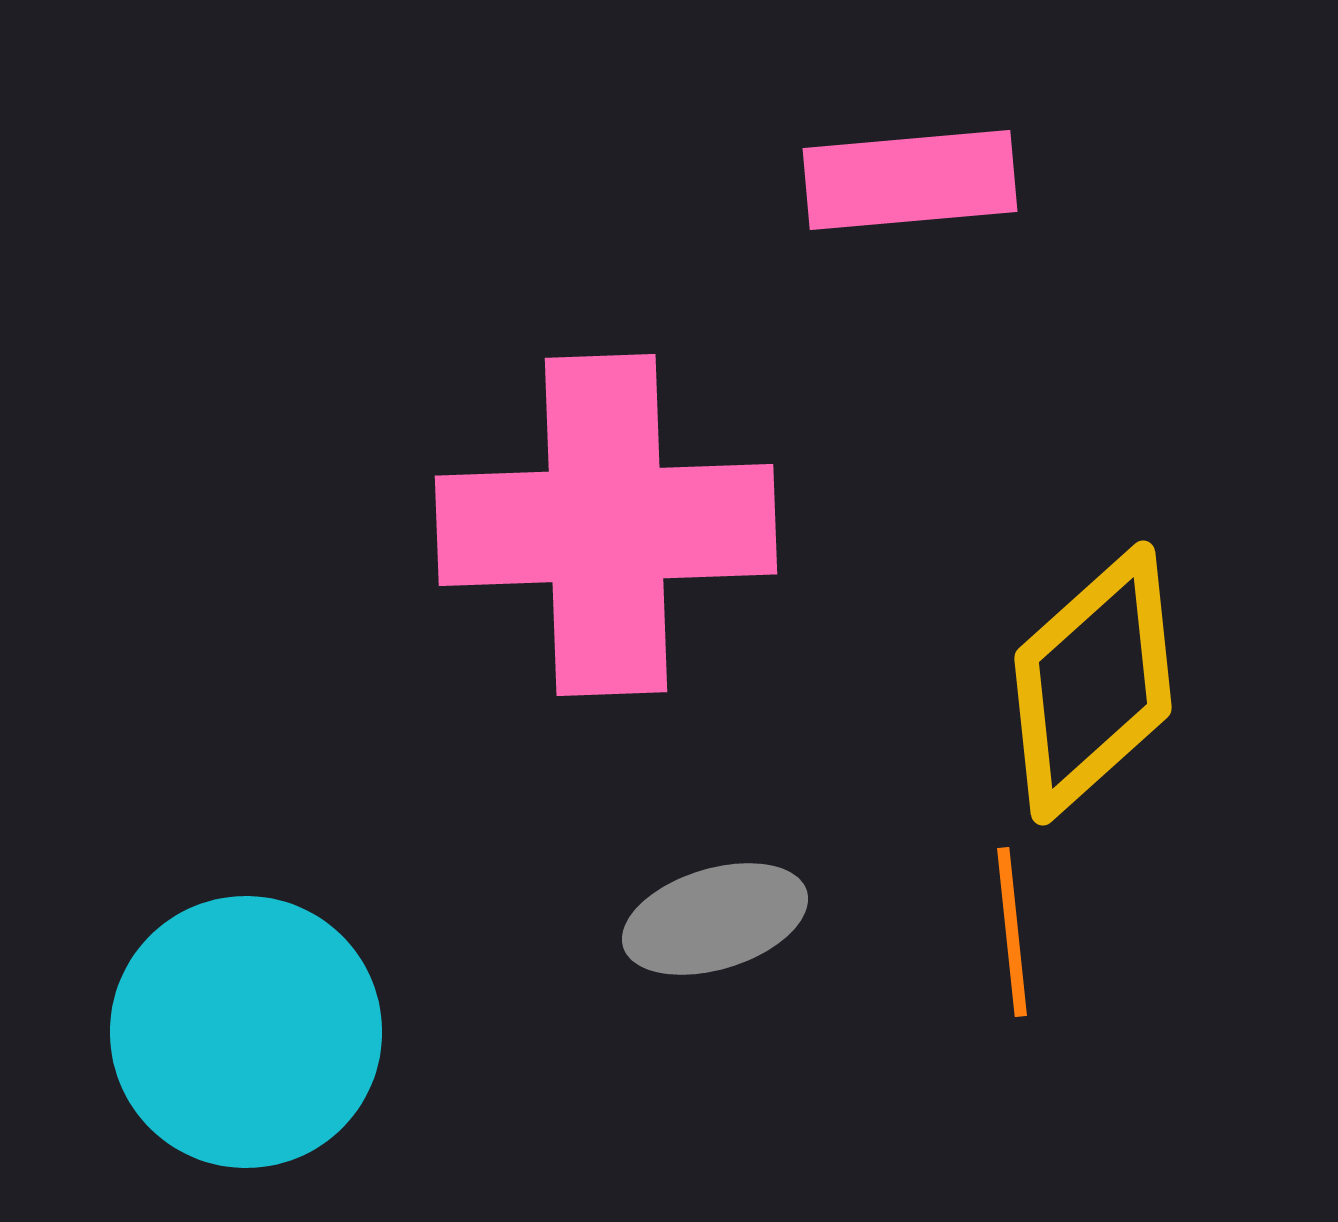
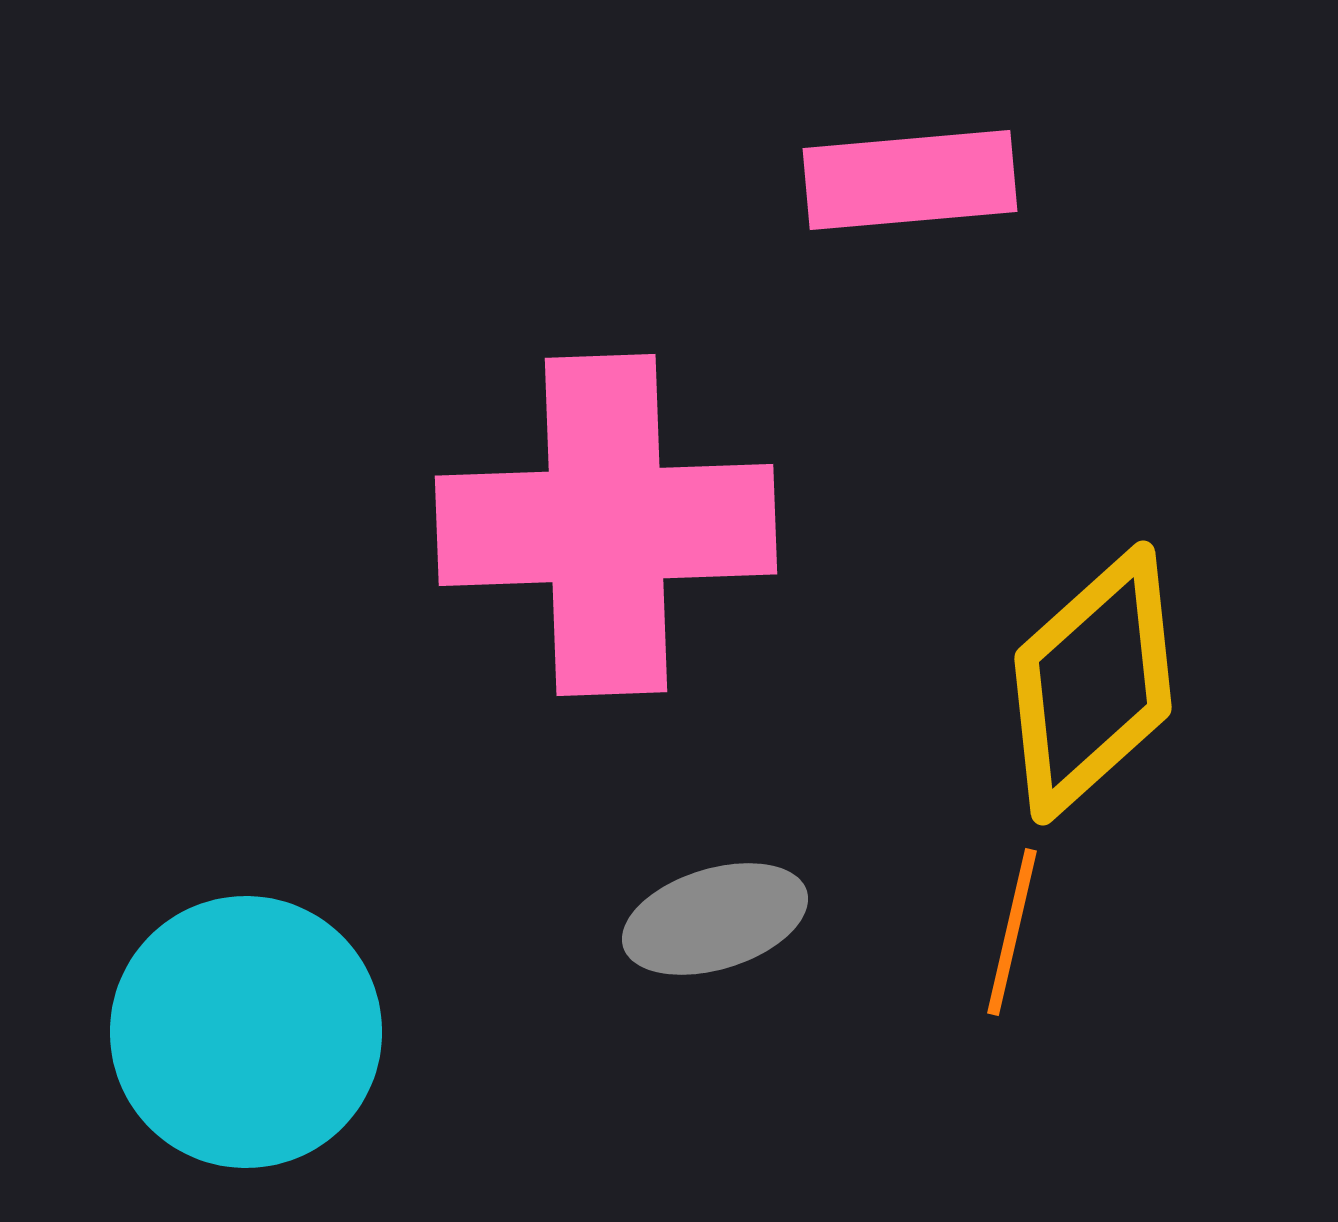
orange line: rotated 19 degrees clockwise
